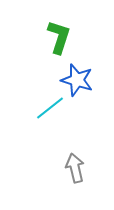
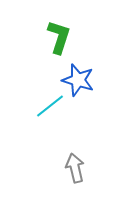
blue star: moved 1 px right
cyan line: moved 2 px up
